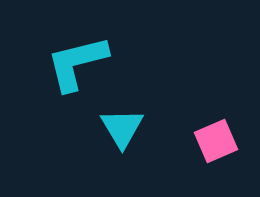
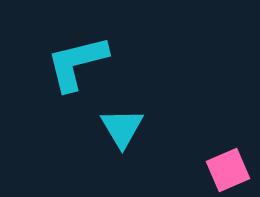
pink square: moved 12 px right, 29 px down
